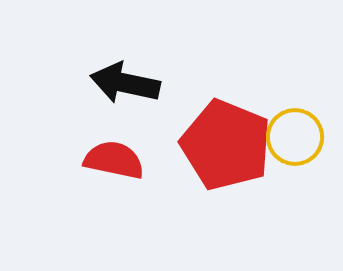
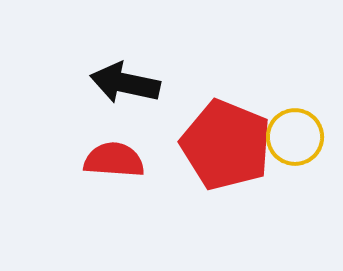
red semicircle: rotated 8 degrees counterclockwise
